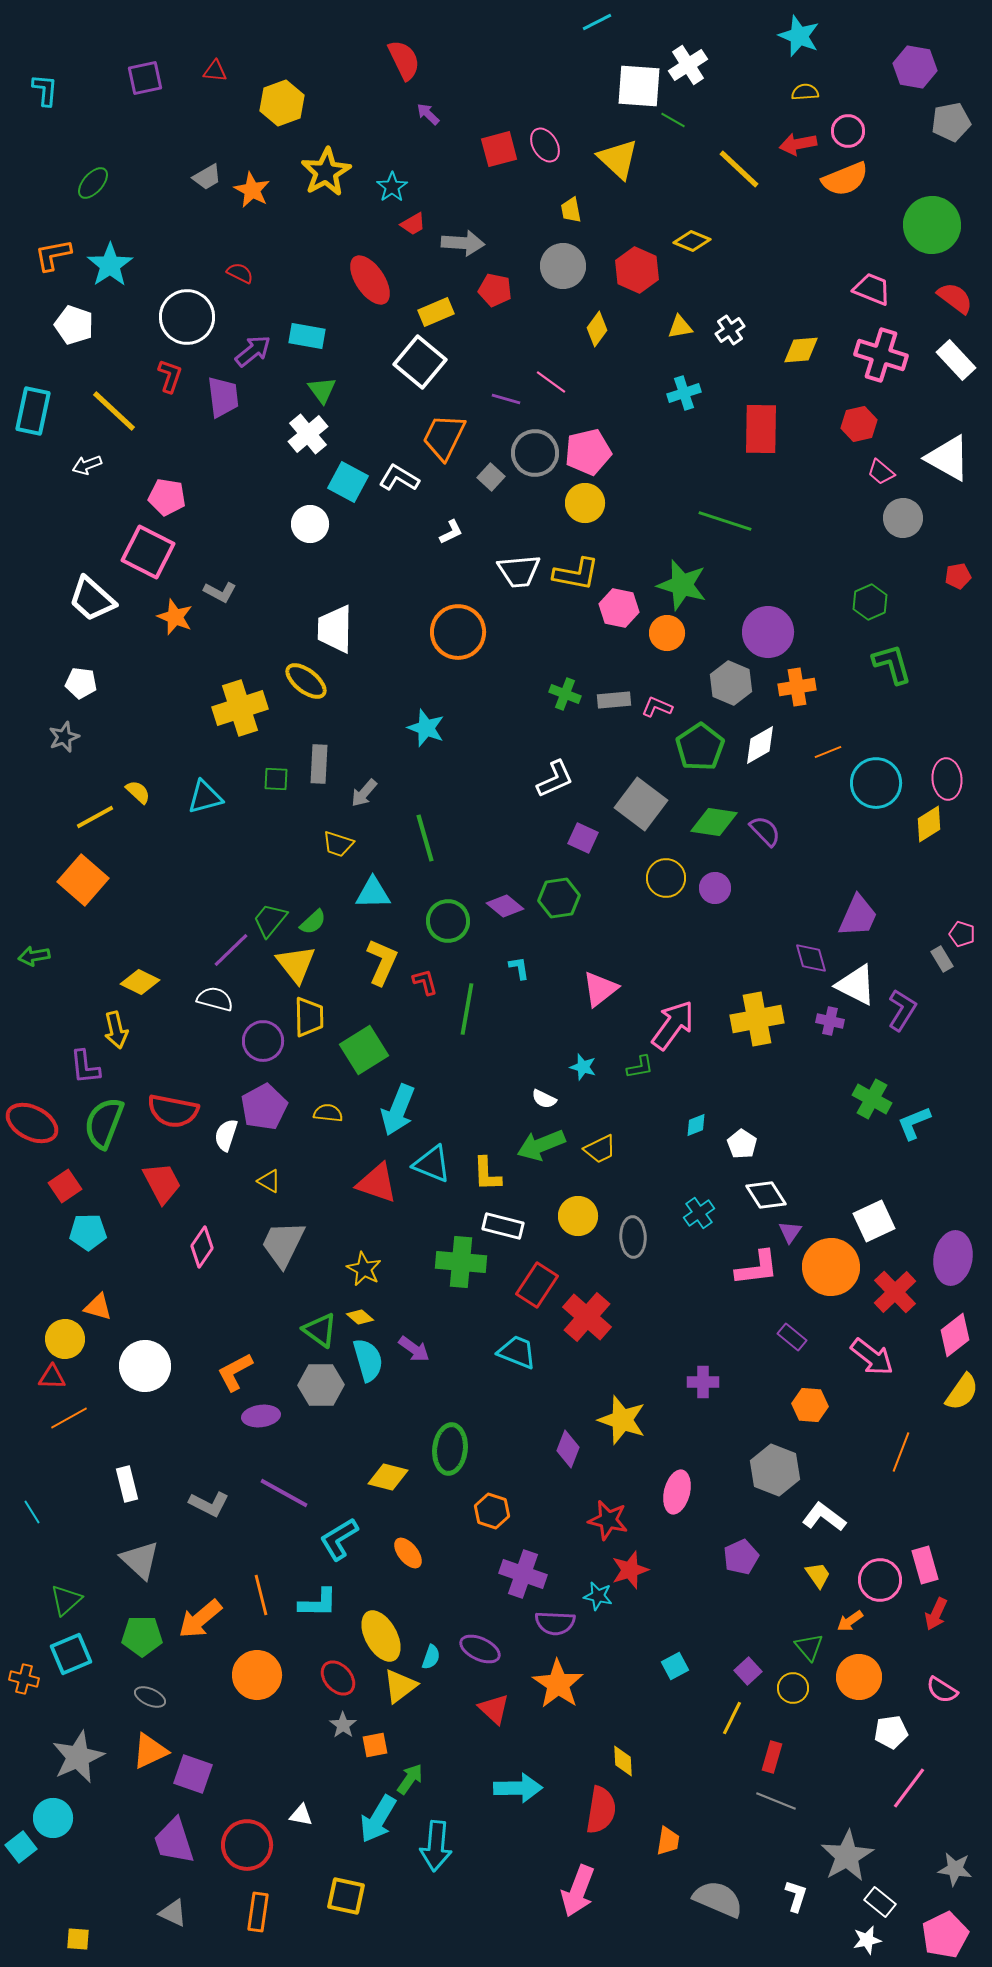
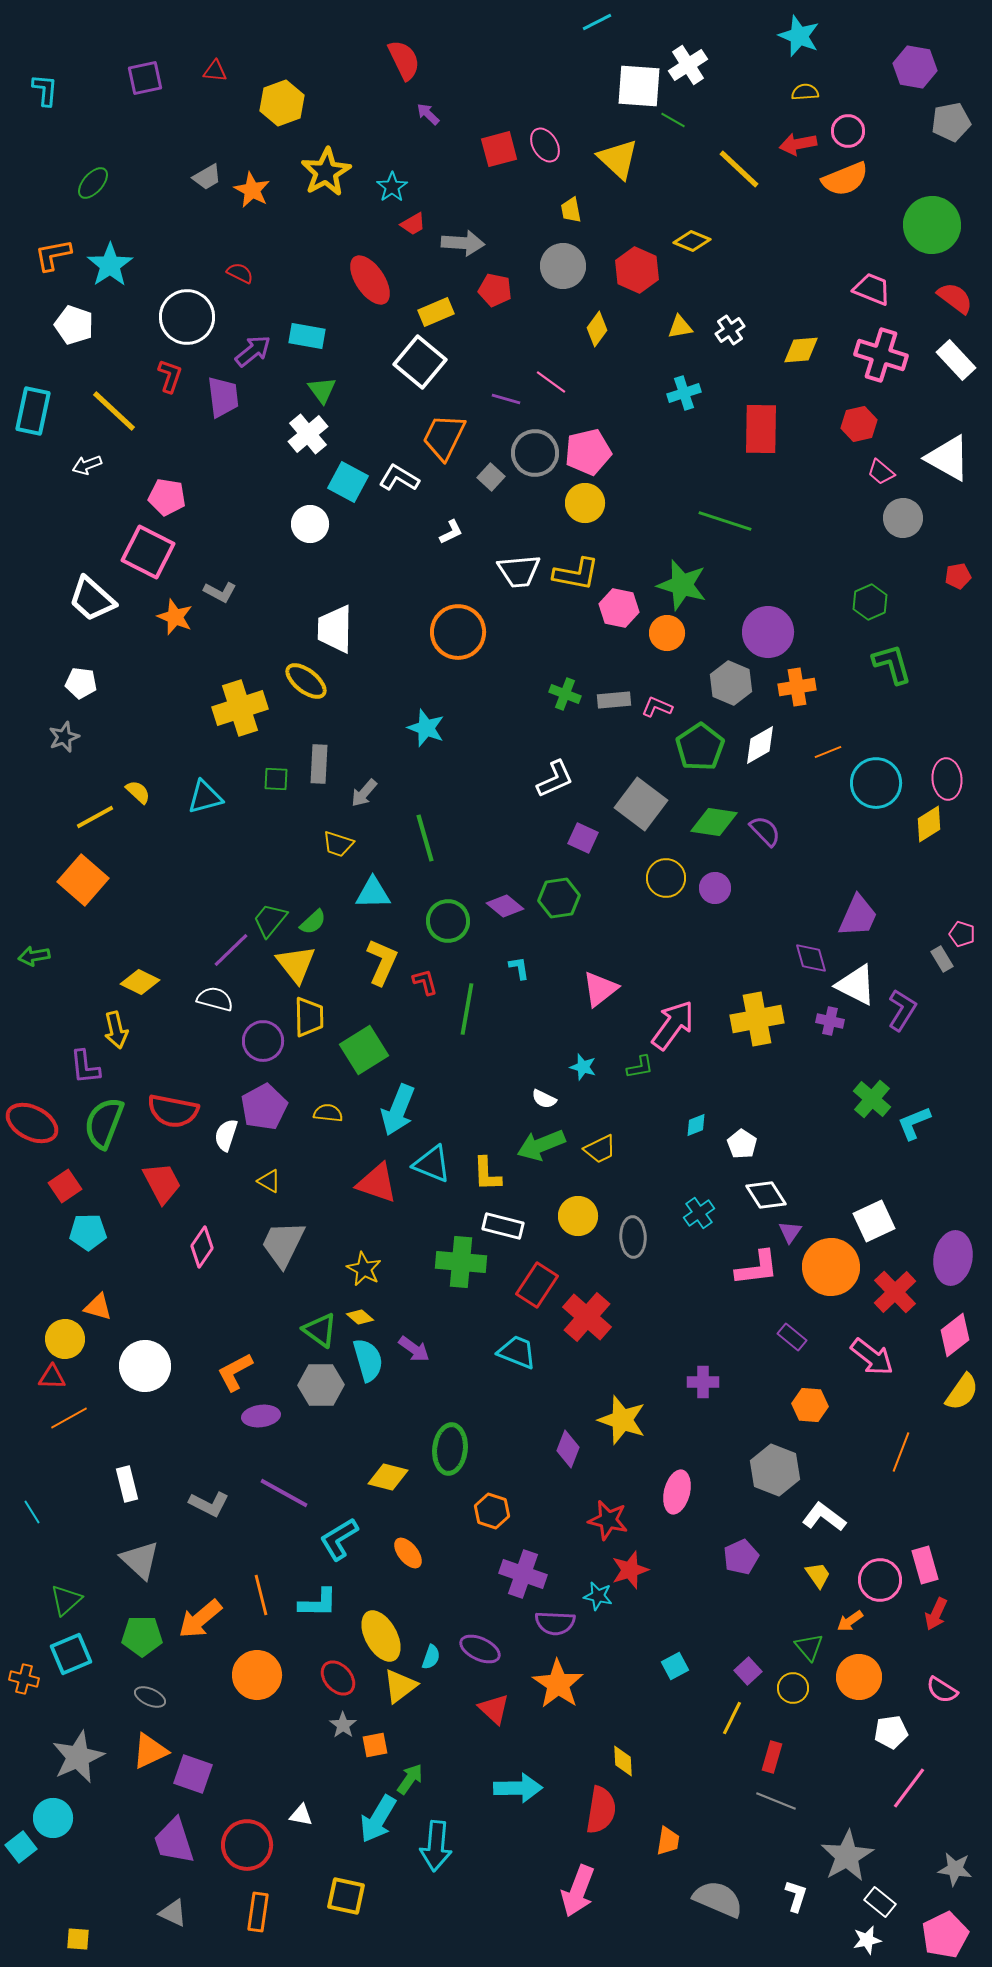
green cross at (872, 1099): rotated 12 degrees clockwise
